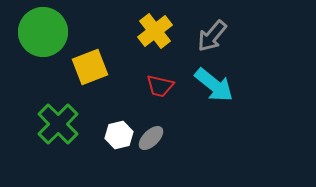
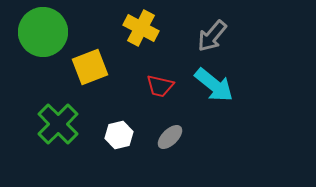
yellow cross: moved 14 px left, 3 px up; rotated 24 degrees counterclockwise
gray ellipse: moved 19 px right, 1 px up
